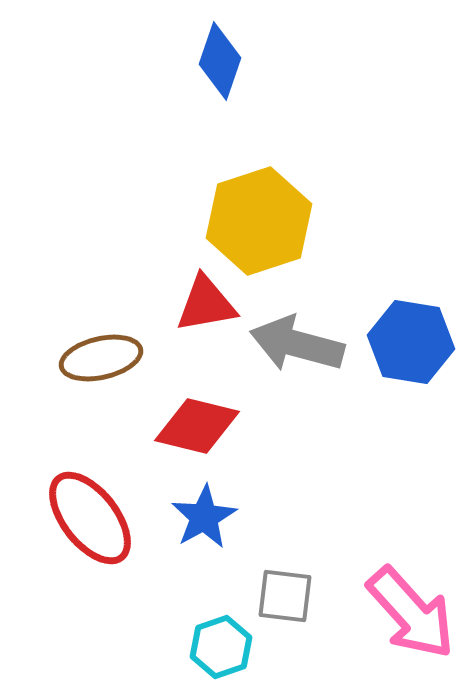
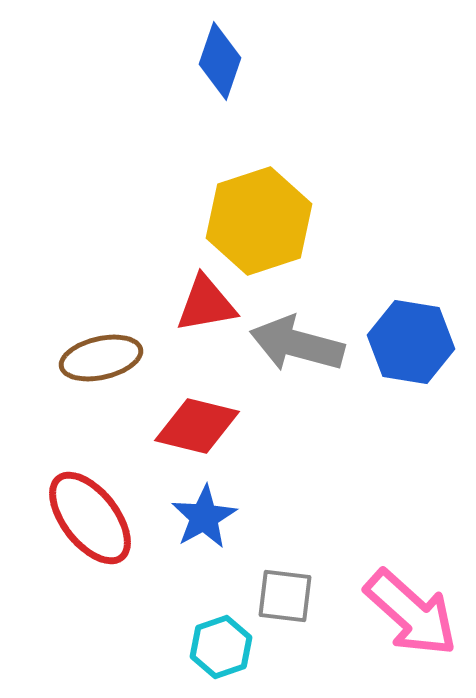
pink arrow: rotated 6 degrees counterclockwise
